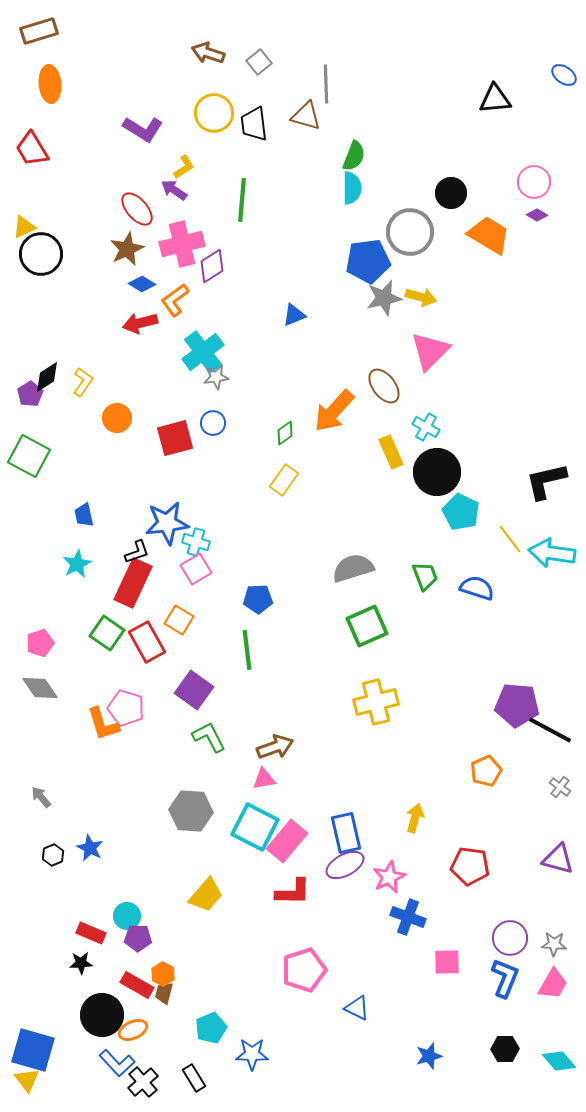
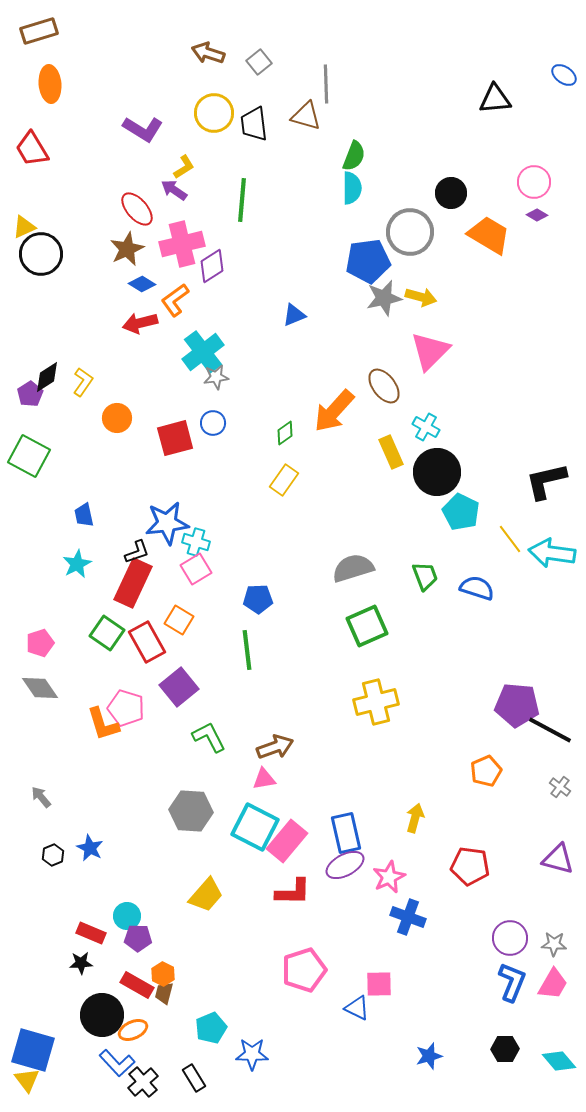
purple square at (194, 690): moved 15 px left, 3 px up; rotated 15 degrees clockwise
pink square at (447, 962): moved 68 px left, 22 px down
blue L-shape at (505, 978): moved 7 px right, 4 px down
